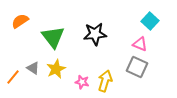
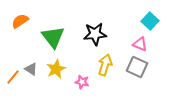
gray triangle: moved 2 px left, 1 px down
yellow arrow: moved 16 px up
